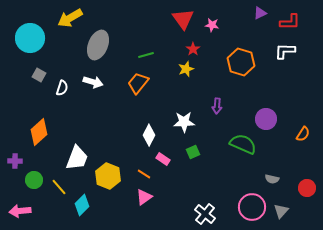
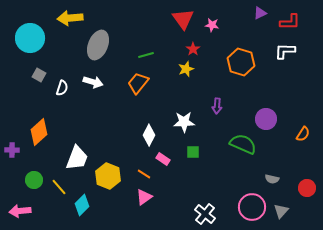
yellow arrow: rotated 25 degrees clockwise
green square: rotated 24 degrees clockwise
purple cross: moved 3 px left, 11 px up
